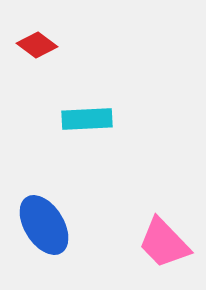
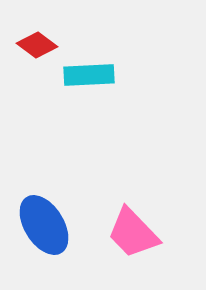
cyan rectangle: moved 2 px right, 44 px up
pink trapezoid: moved 31 px left, 10 px up
